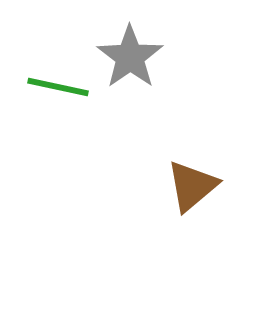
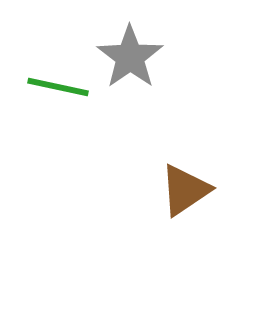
brown triangle: moved 7 px left, 4 px down; rotated 6 degrees clockwise
